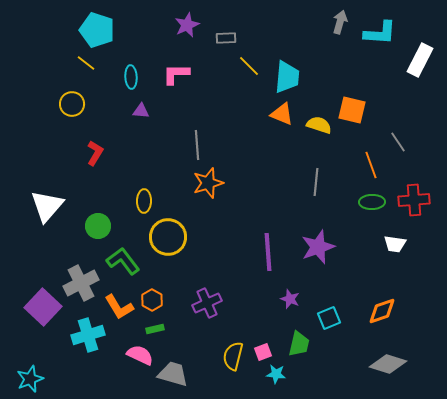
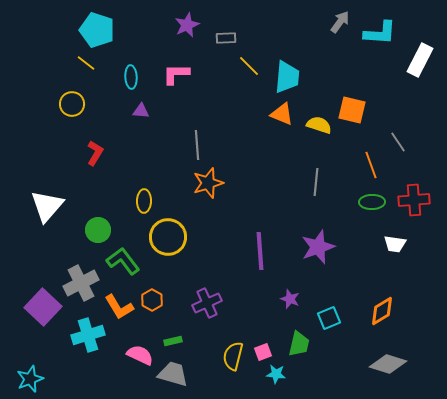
gray arrow at (340, 22): rotated 20 degrees clockwise
green circle at (98, 226): moved 4 px down
purple line at (268, 252): moved 8 px left, 1 px up
orange diamond at (382, 311): rotated 12 degrees counterclockwise
green rectangle at (155, 329): moved 18 px right, 12 px down
